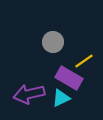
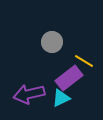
gray circle: moved 1 px left
yellow line: rotated 66 degrees clockwise
purple rectangle: rotated 68 degrees counterclockwise
